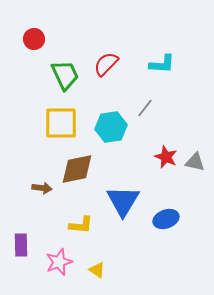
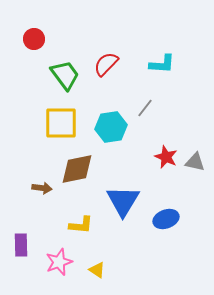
green trapezoid: rotated 12 degrees counterclockwise
